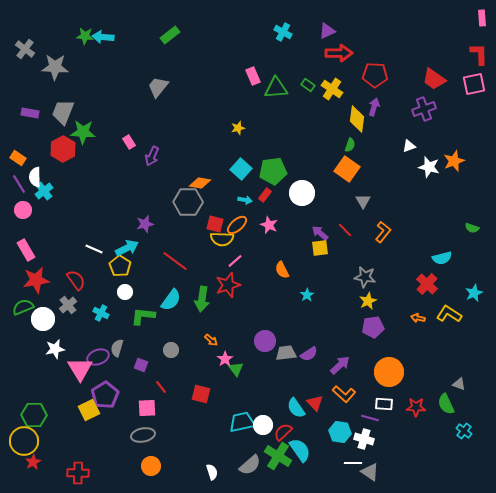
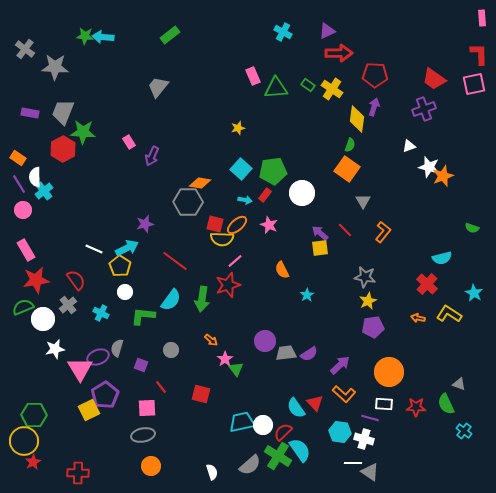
orange star at (454, 161): moved 11 px left, 15 px down
cyan star at (474, 293): rotated 18 degrees counterclockwise
